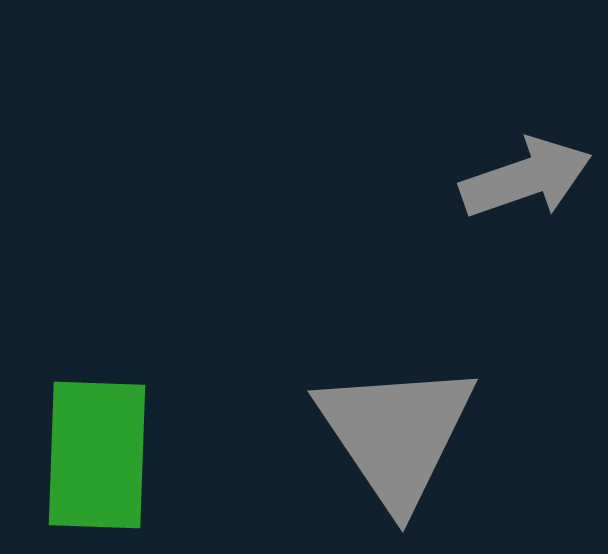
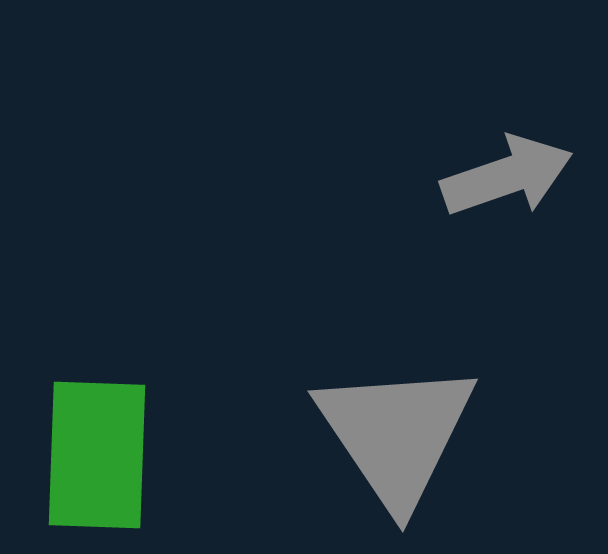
gray arrow: moved 19 px left, 2 px up
